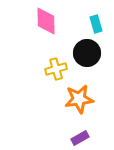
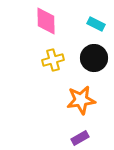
cyan rectangle: rotated 48 degrees counterclockwise
black circle: moved 7 px right, 5 px down
yellow cross: moved 3 px left, 9 px up
orange star: moved 2 px right, 1 px down
